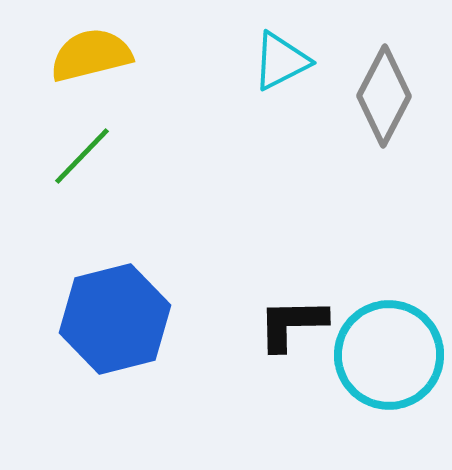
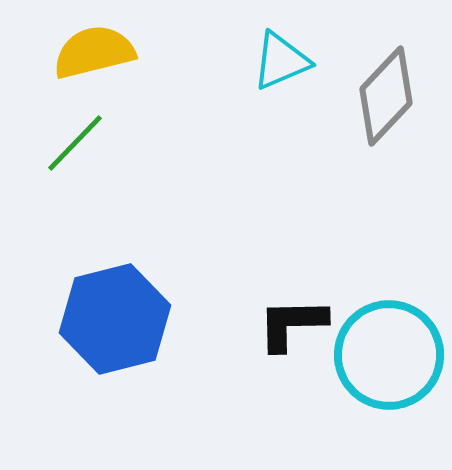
yellow semicircle: moved 3 px right, 3 px up
cyan triangle: rotated 4 degrees clockwise
gray diamond: moved 2 px right; rotated 16 degrees clockwise
green line: moved 7 px left, 13 px up
